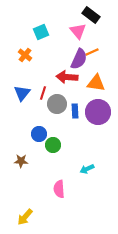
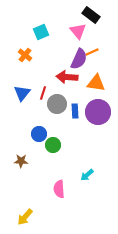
cyan arrow: moved 6 px down; rotated 16 degrees counterclockwise
